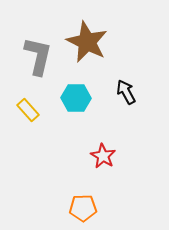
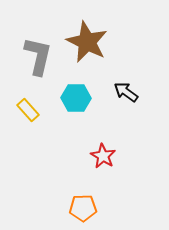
black arrow: rotated 25 degrees counterclockwise
